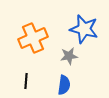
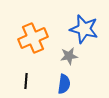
blue semicircle: moved 1 px up
